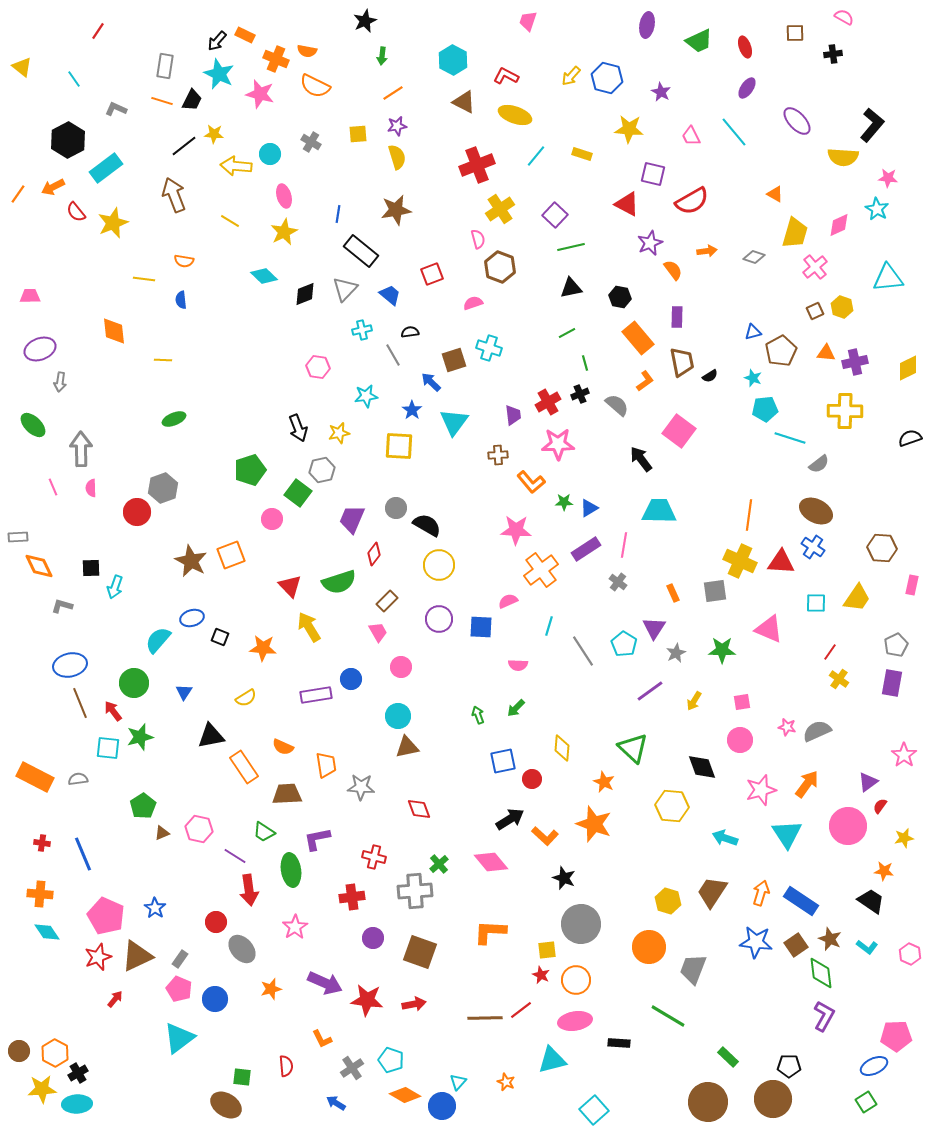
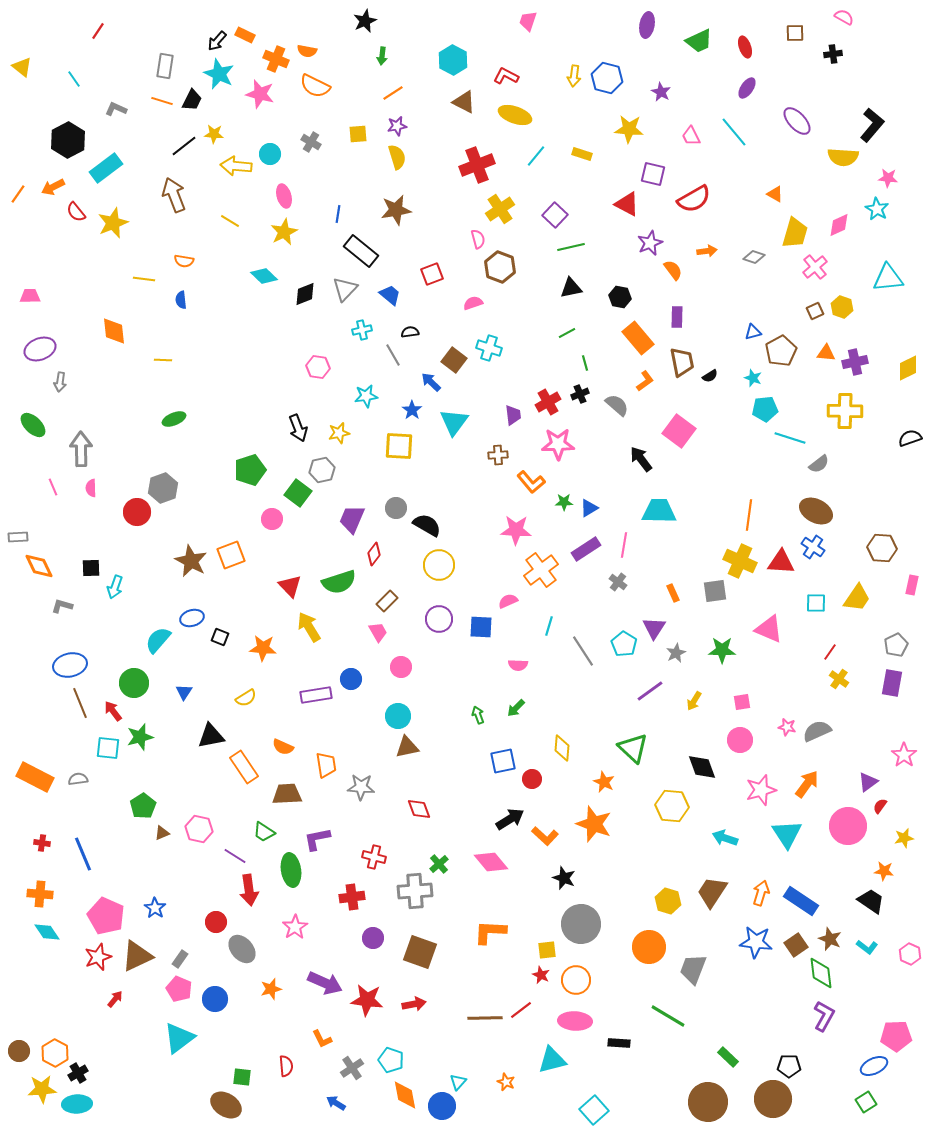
yellow arrow at (571, 76): moved 3 px right; rotated 35 degrees counterclockwise
red semicircle at (692, 201): moved 2 px right, 2 px up
brown square at (454, 360): rotated 35 degrees counterclockwise
pink ellipse at (575, 1021): rotated 12 degrees clockwise
orange diamond at (405, 1095): rotated 48 degrees clockwise
